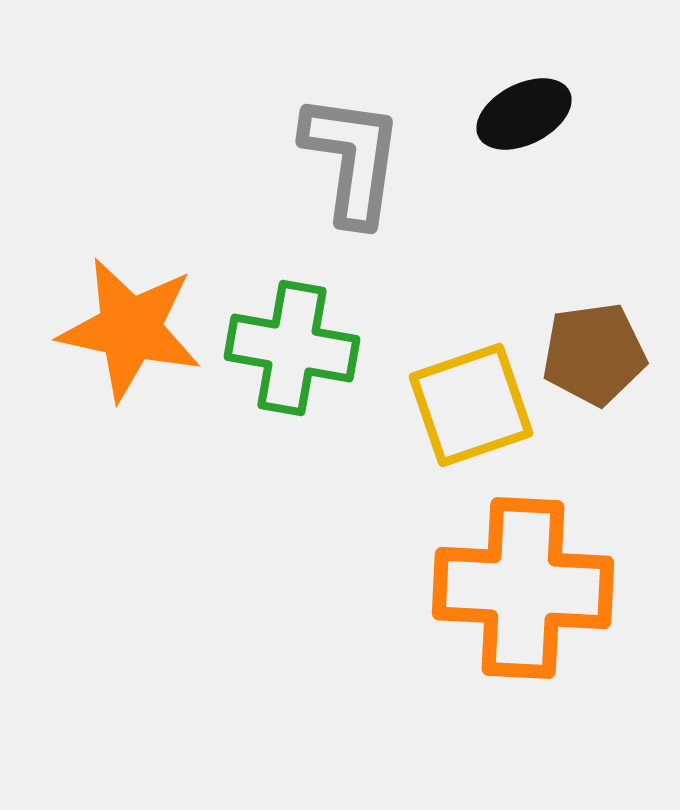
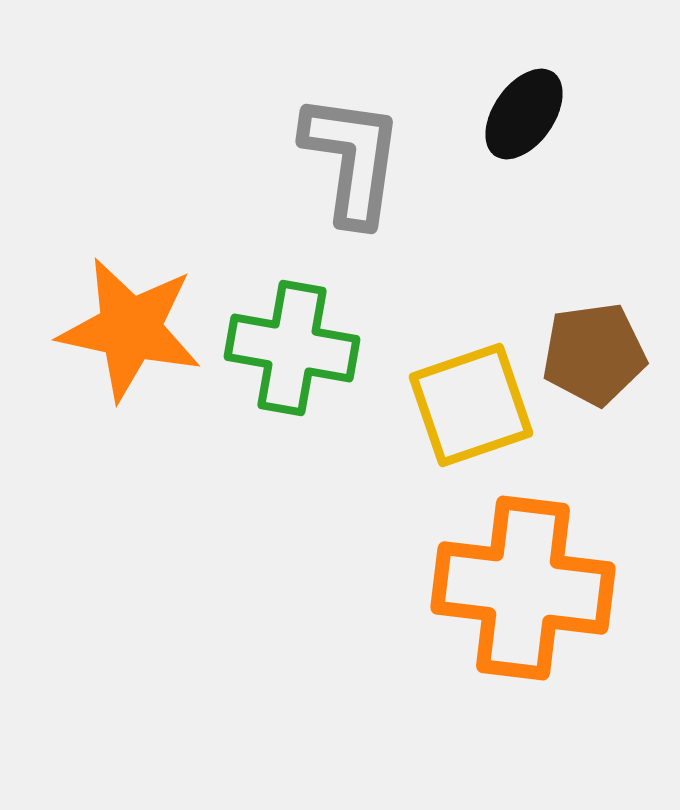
black ellipse: rotated 28 degrees counterclockwise
orange cross: rotated 4 degrees clockwise
